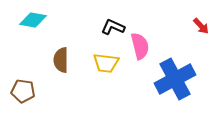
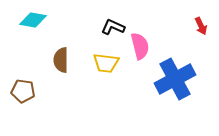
red arrow: rotated 18 degrees clockwise
